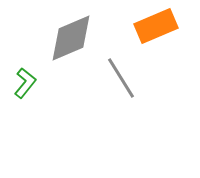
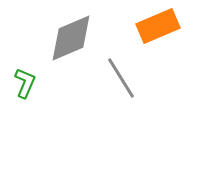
orange rectangle: moved 2 px right
green L-shape: rotated 16 degrees counterclockwise
